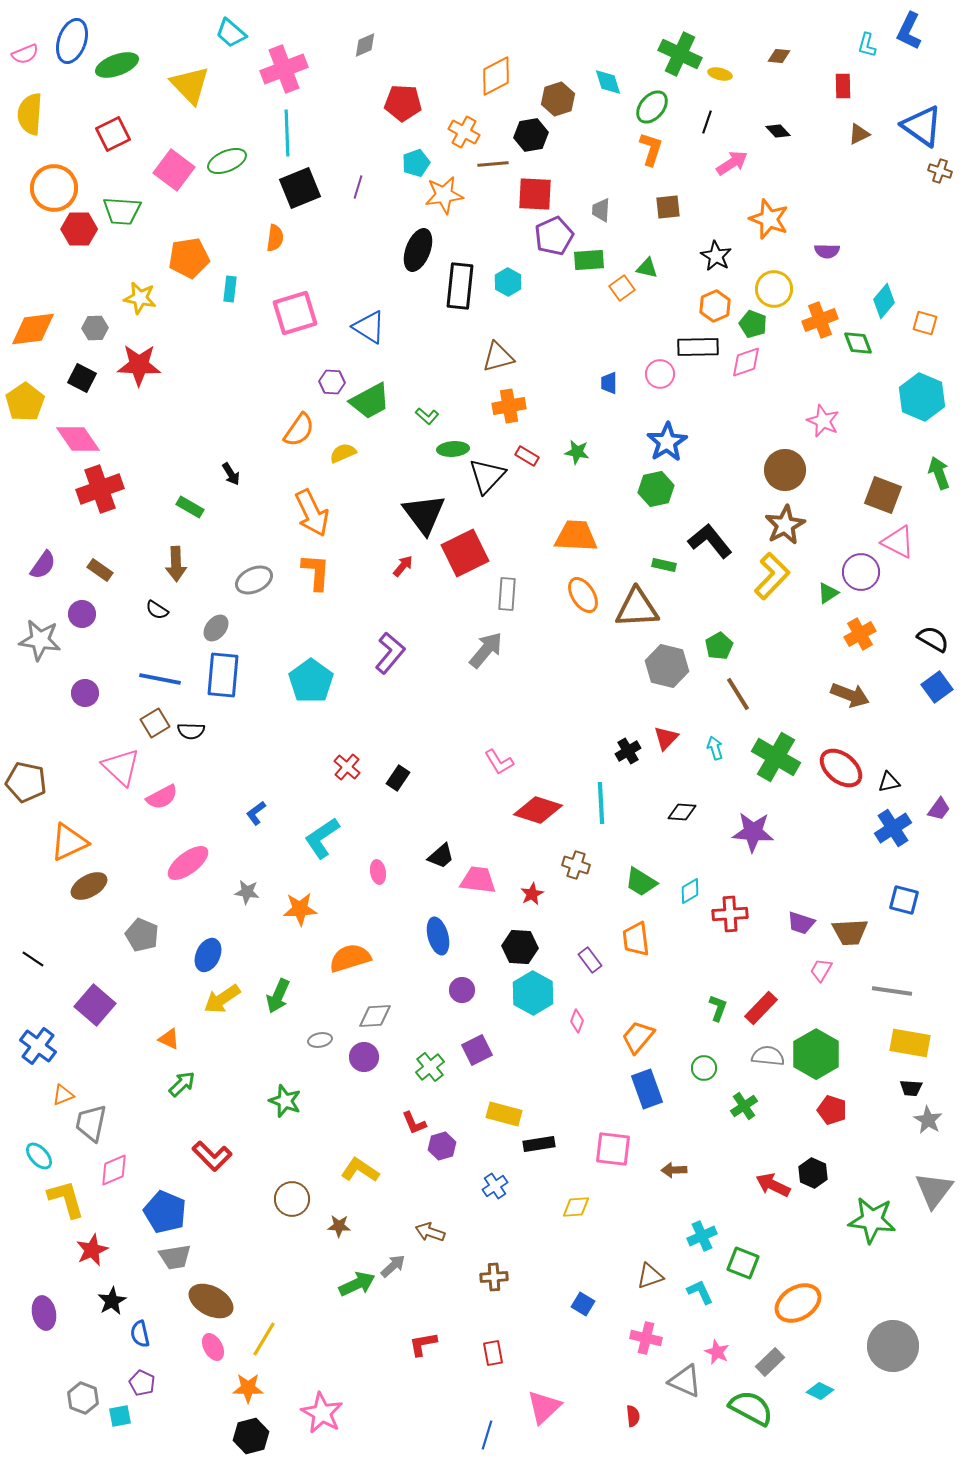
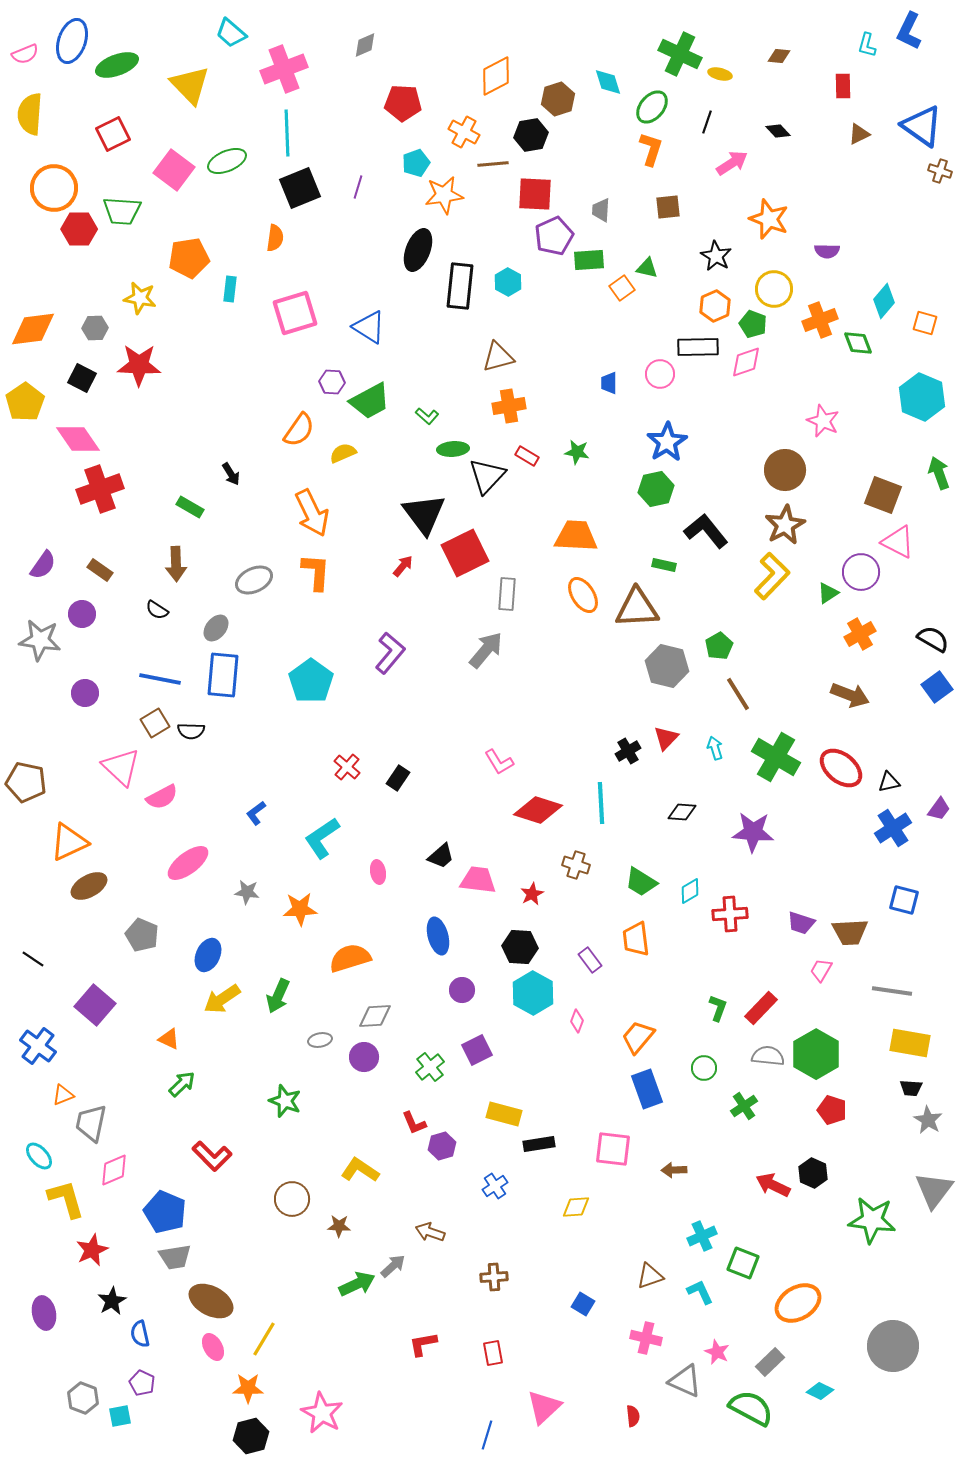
black L-shape at (710, 541): moved 4 px left, 10 px up
